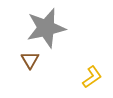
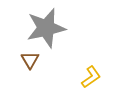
yellow L-shape: moved 1 px left
